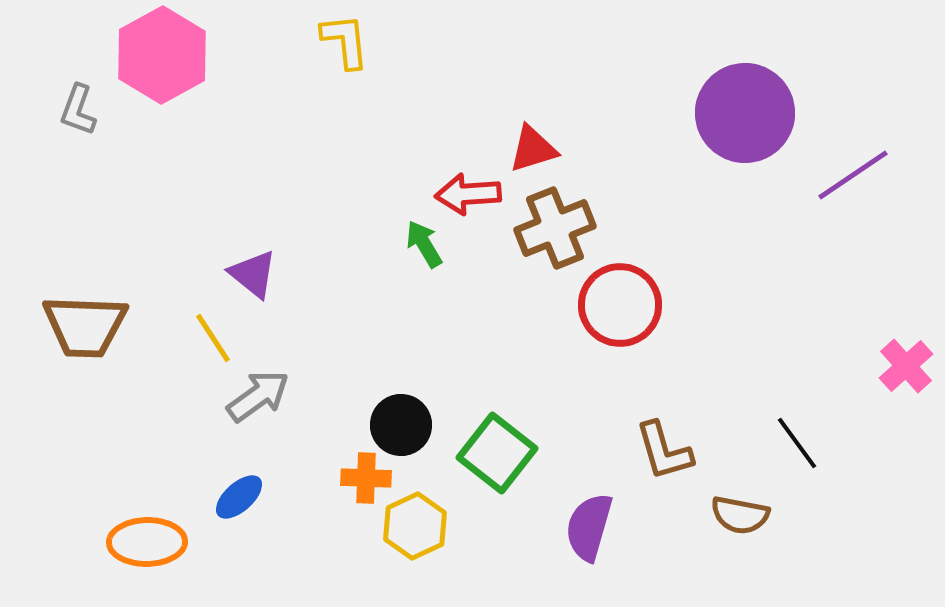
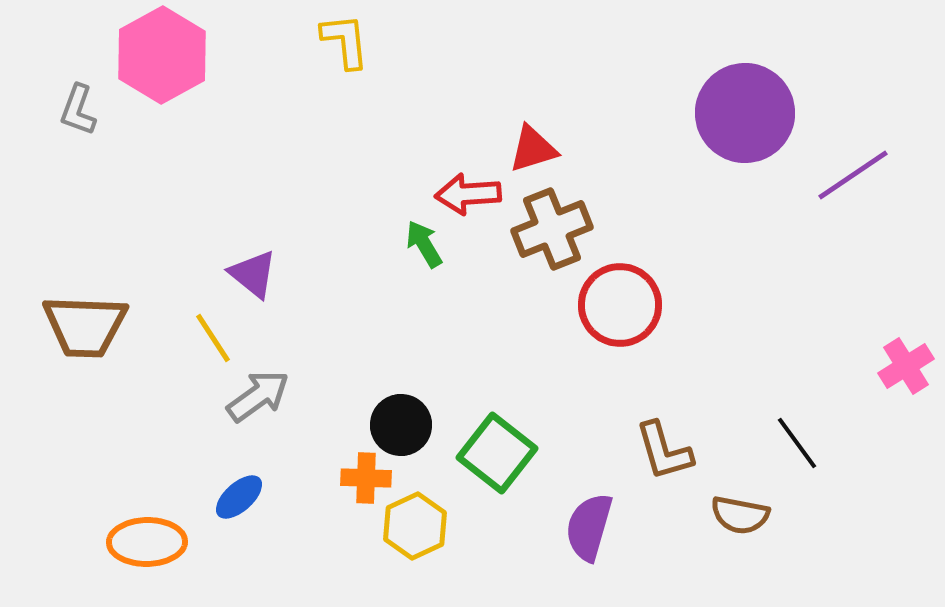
brown cross: moved 3 px left, 1 px down
pink cross: rotated 10 degrees clockwise
